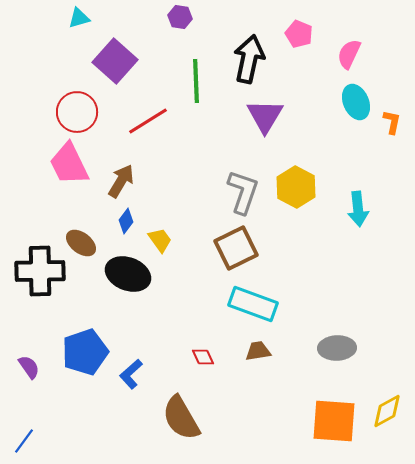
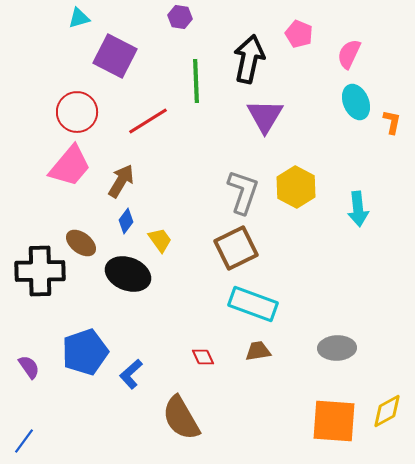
purple square: moved 5 px up; rotated 15 degrees counterclockwise
pink trapezoid: moved 1 px right, 2 px down; rotated 114 degrees counterclockwise
